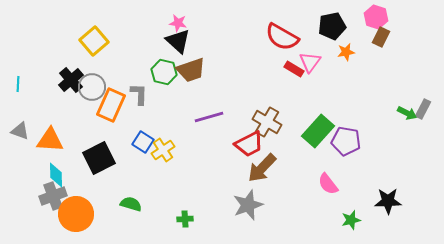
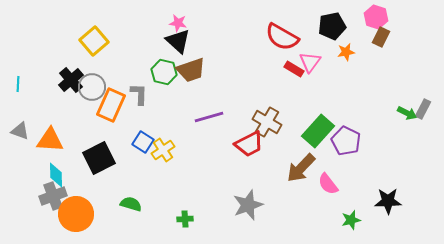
purple pentagon: rotated 16 degrees clockwise
brown arrow: moved 39 px right
